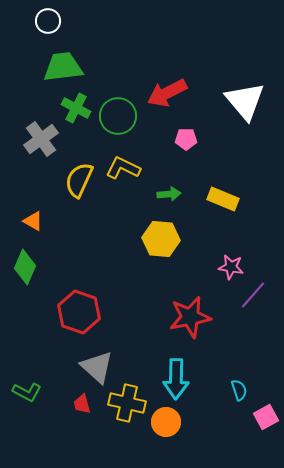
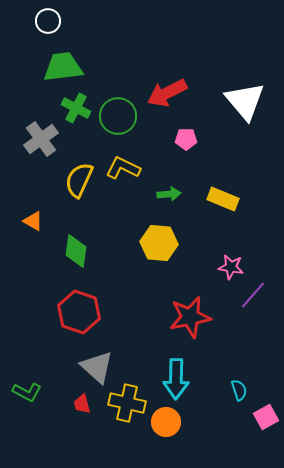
yellow hexagon: moved 2 px left, 4 px down
green diamond: moved 51 px right, 16 px up; rotated 16 degrees counterclockwise
